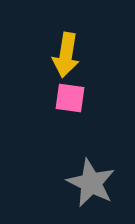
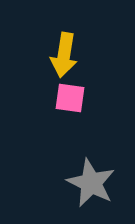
yellow arrow: moved 2 px left
